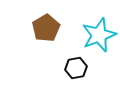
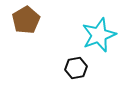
brown pentagon: moved 20 px left, 8 px up
